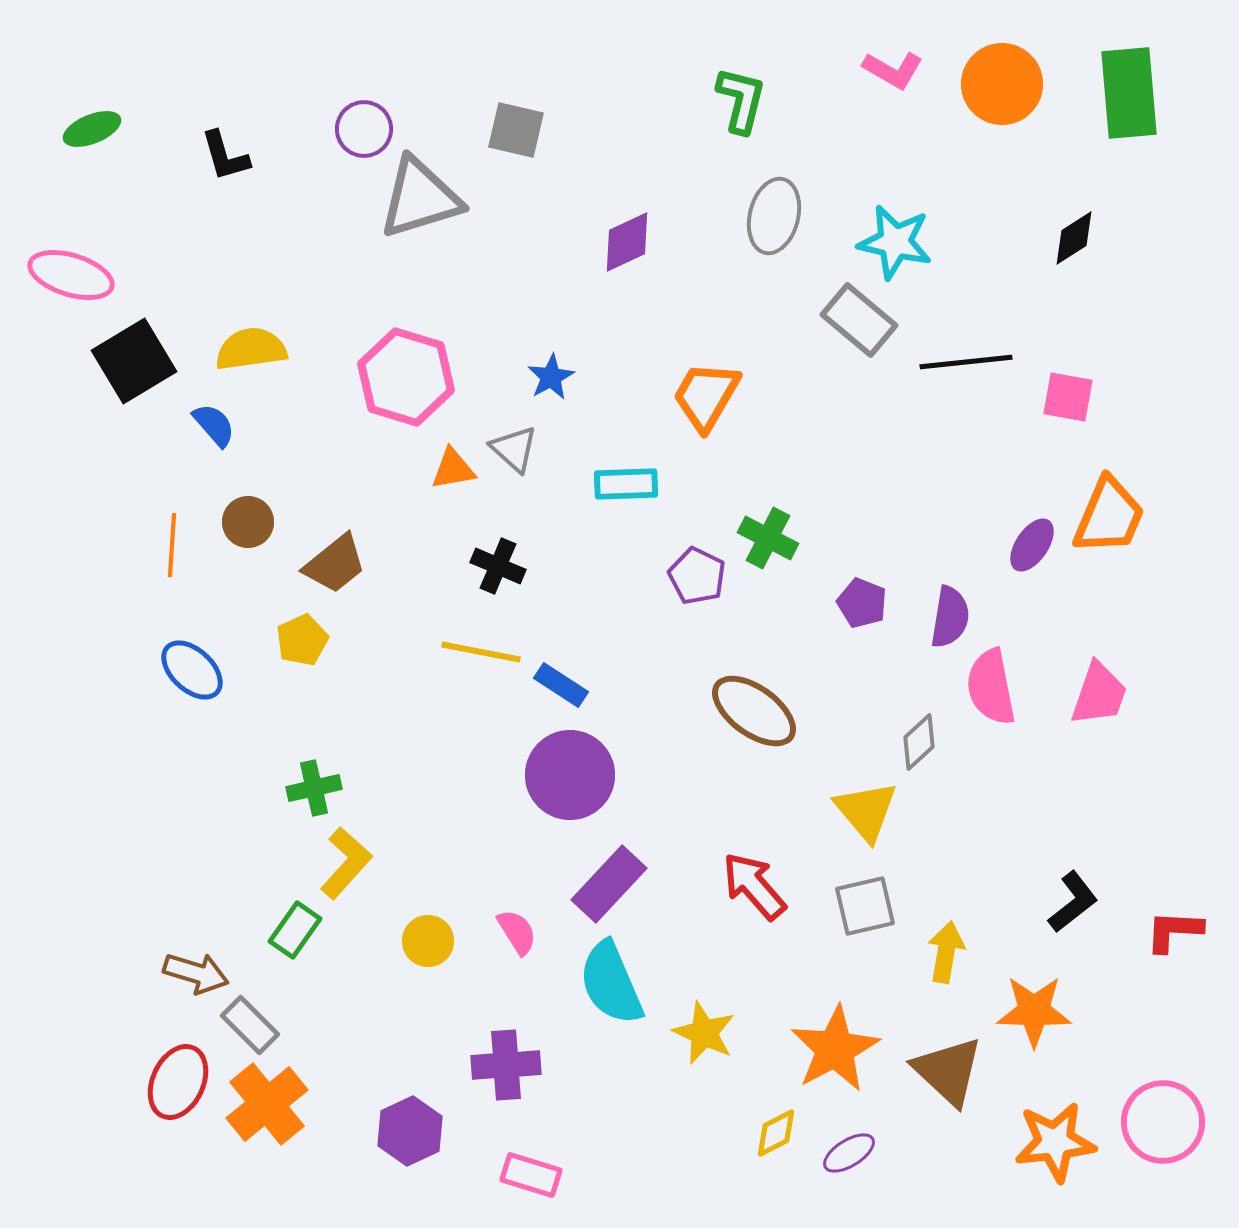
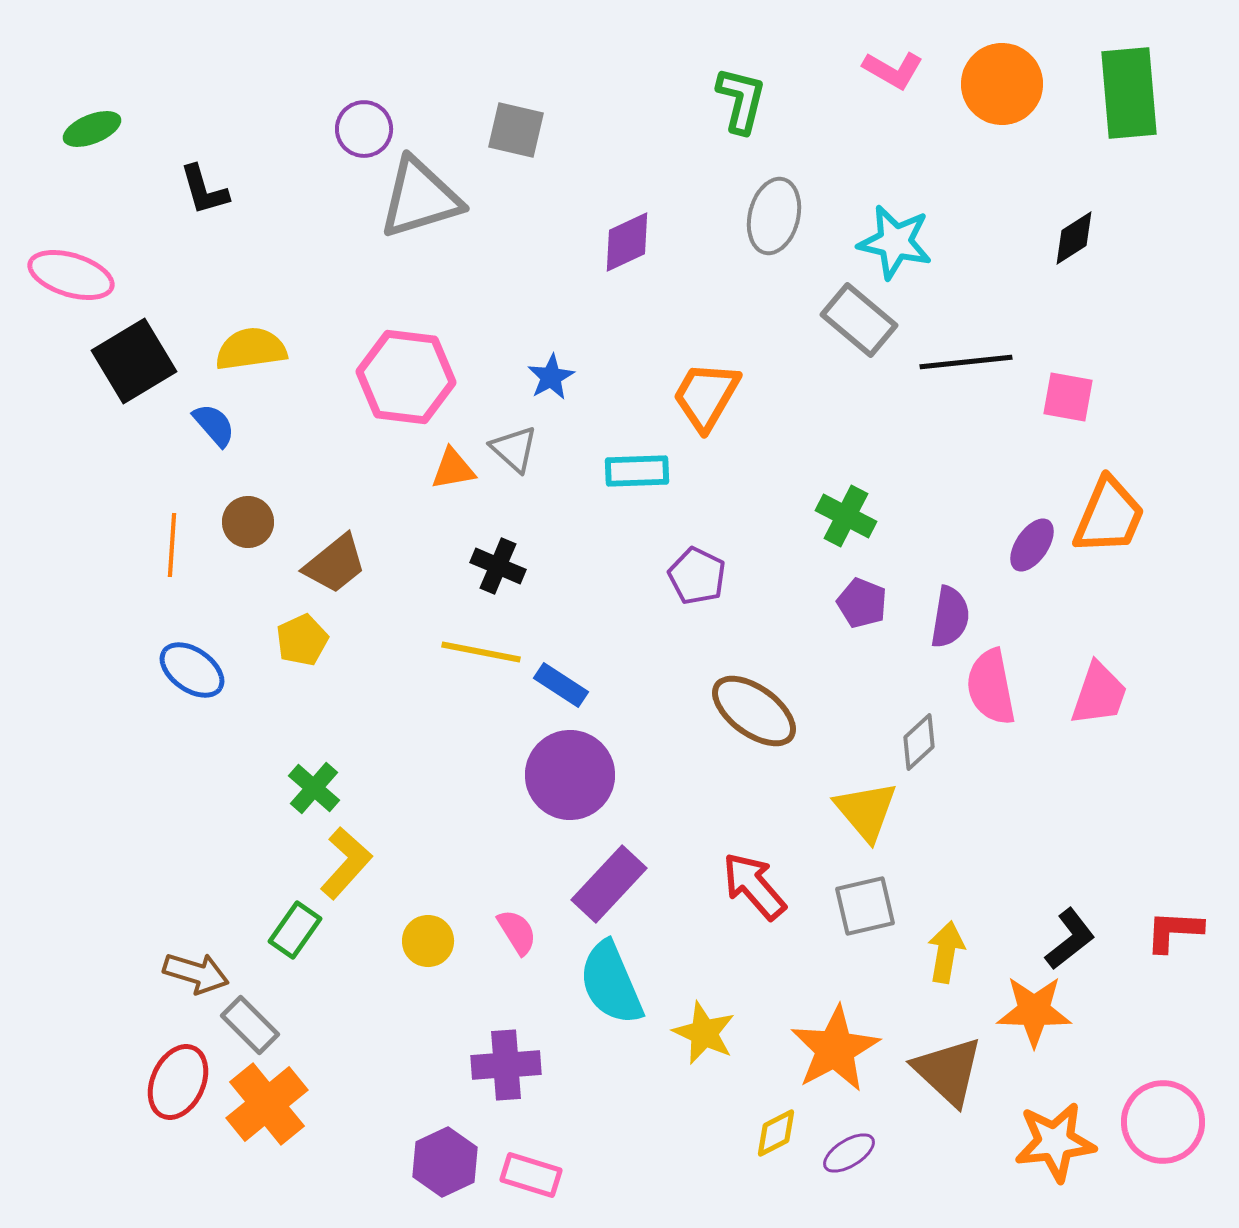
black L-shape at (225, 156): moved 21 px left, 34 px down
pink hexagon at (406, 377): rotated 10 degrees counterclockwise
cyan rectangle at (626, 484): moved 11 px right, 13 px up
green cross at (768, 538): moved 78 px right, 22 px up
blue ellipse at (192, 670): rotated 8 degrees counterclockwise
green cross at (314, 788): rotated 36 degrees counterclockwise
black L-shape at (1073, 902): moved 3 px left, 37 px down
purple hexagon at (410, 1131): moved 35 px right, 31 px down
